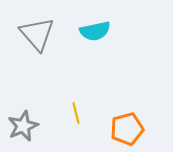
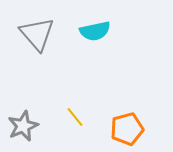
yellow line: moved 1 px left, 4 px down; rotated 25 degrees counterclockwise
